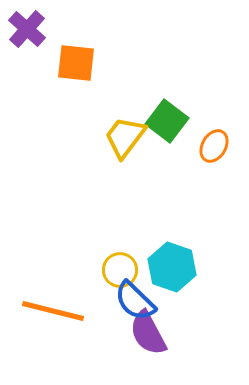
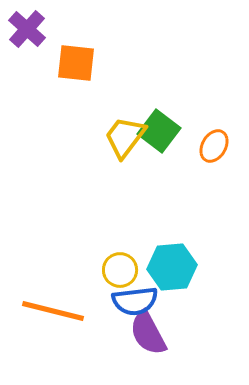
green square: moved 8 px left, 10 px down
cyan hexagon: rotated 24 degrees counterclockwise
blue semicircle: rotated 51 degrees counterclockwise
